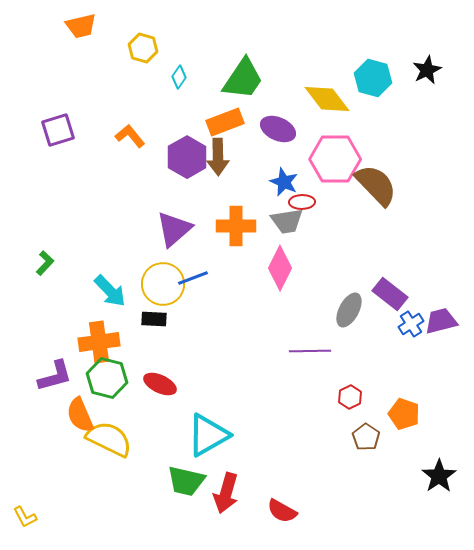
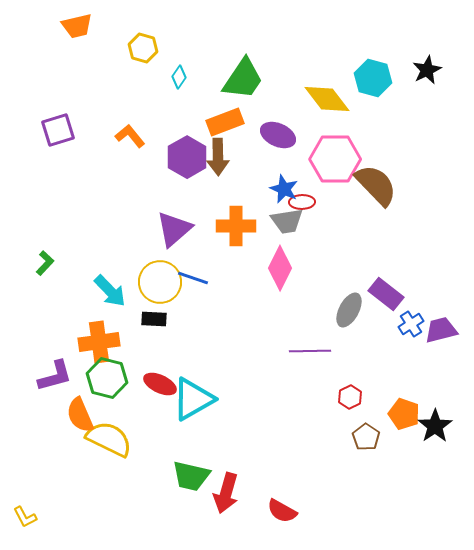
orange trapezoid at (81, 26): moved 4 px left
purple ellipse at (278, 129): moved 6 px down
blue star at (284, 182): moved 7 px down
blue line at (193, 278): rotated 40 degrees clockwise
yellow circle at (163, 284): moved 3 px left, 2 px up
purple rectangle at (390, 294): moved 4 px left
purple trapezoid at (441, 321): moved 9 px down
cyan triangle at (208, 435): moved 15 px left, 36 px up
black star at (439, 476): moved 4 px left, 50 px up
green trapezoid at (186, 481): moved 5 px right, 5 px up
